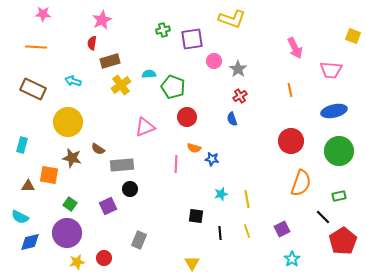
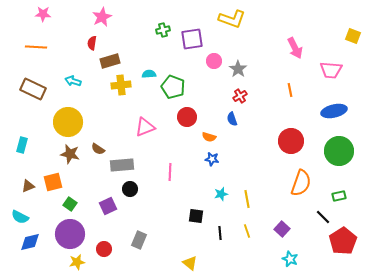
pink star at (102, 20): moved 3 px up
yellow cross at (121, 85): rotated 30 degrees clockwise
orange semicircle at (194, 148): moved 15 px right, 11 px up
brown star at (72, 158): moved 2 px left, 4 px up
pink line at (176, 164): moved 6 px left, 8 px down
orange square at (49, 175): moved 4 px right, 7 px down; rotated 24 degrees counterclockwise
brown triangle at (28, 186): rotated 24 degrees counterclockwise
purple square at (282, 229): rotated 21 degrees counterclockwise
purple circle at (67, 233): moved 3 px right, 1 px down
red circle at (104, 258): moved 9 px up
cyan star at (292, 259): moved 2 px left; rotated 14 degrees counterclockwise
yellow triangle at (192, 263): moved 2 px left; rotated 21 degrees counterclockwise
